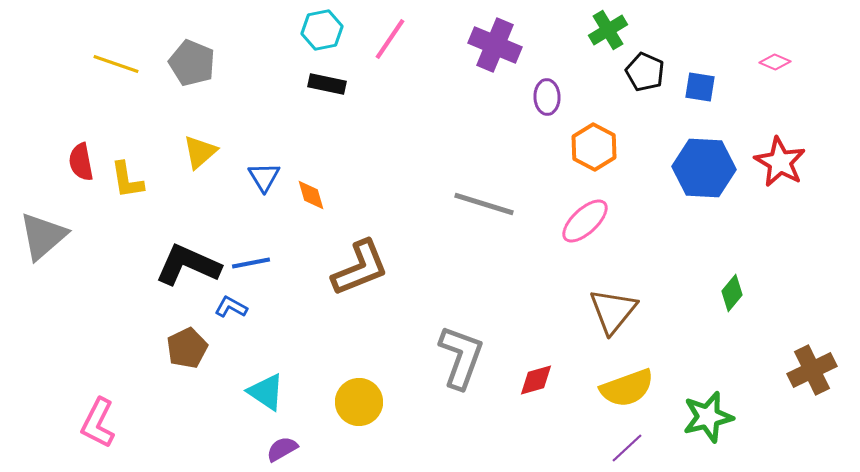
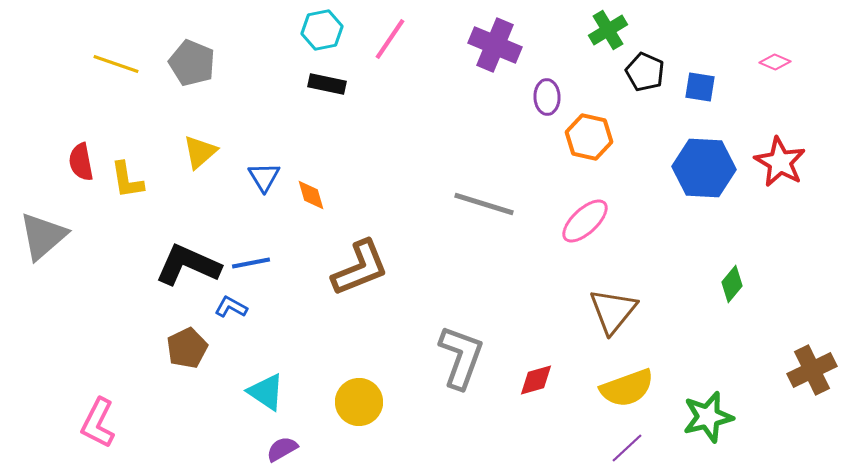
orange hexagon: moved 5 px left, 10 px up; rotated 15 degrees counterclockwise
green diamond: moved 9 px up
